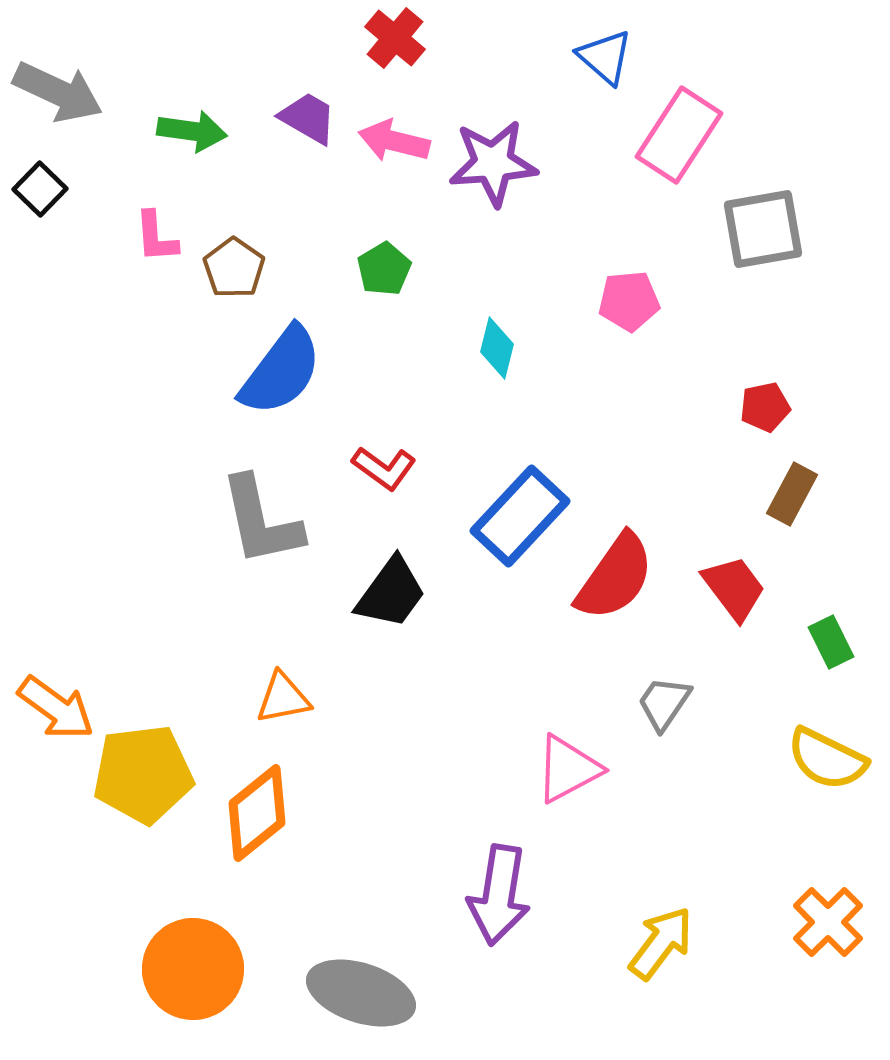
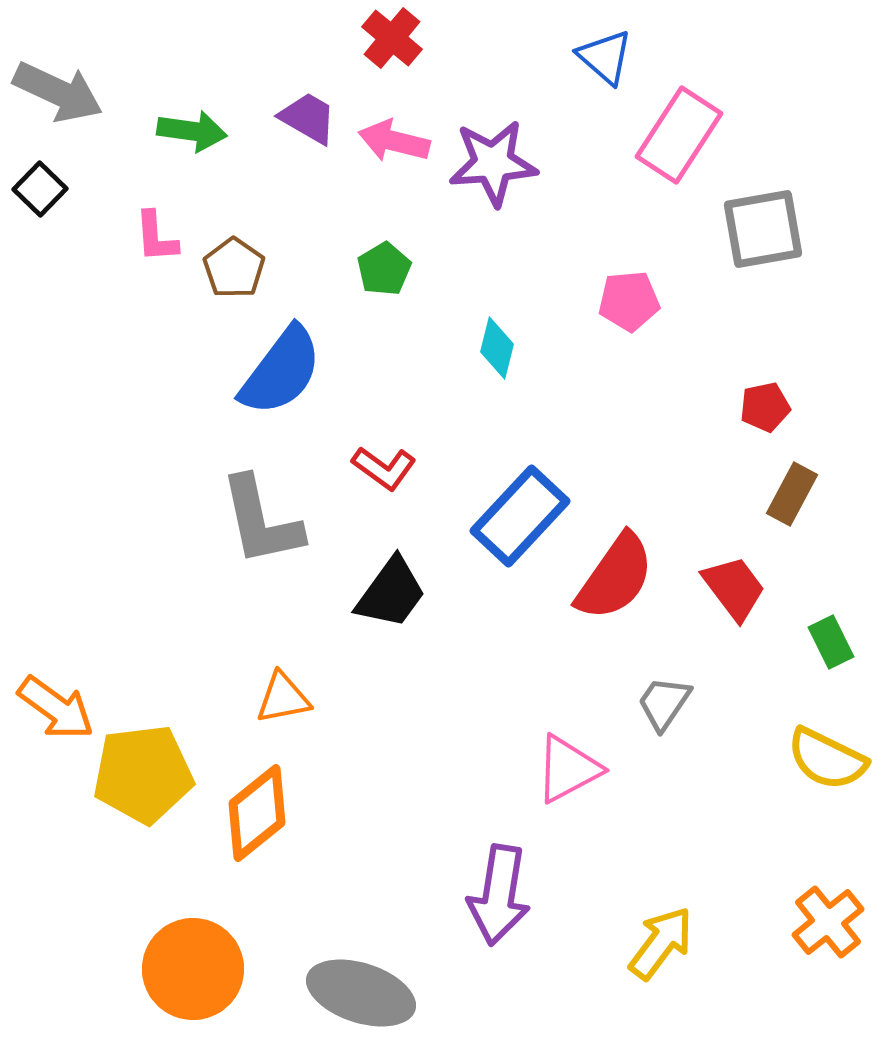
red cross: moved 3 px left
orange cross: rotated 6 degrees clockwise
